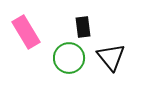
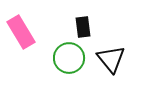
pink rectangle: moved 5 px left
black triangle: moved 2 px down
